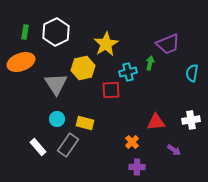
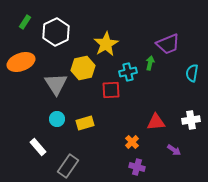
green rectangle: moved 10 px up; rotated 24 degrees clockwise
yellow rectangle: rotated 30 degrees counterclockwise
gray rectangle: moved 21 px down
purple cross: rotated 14 degrees clockwise
